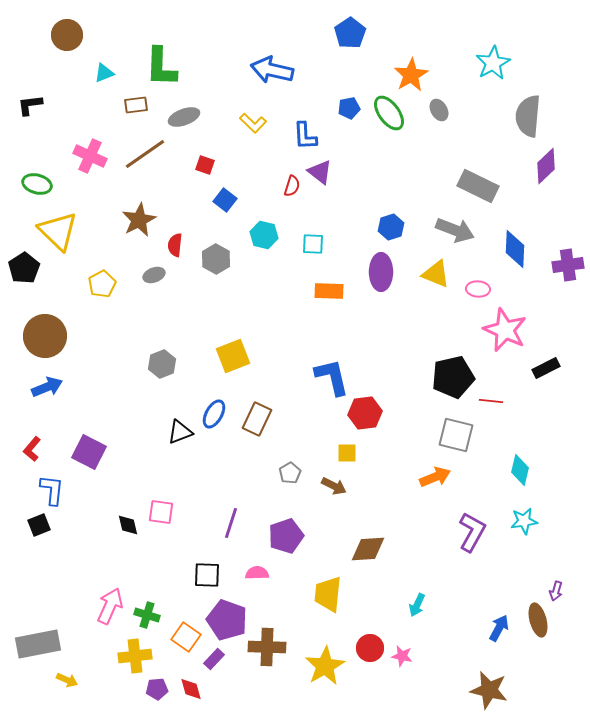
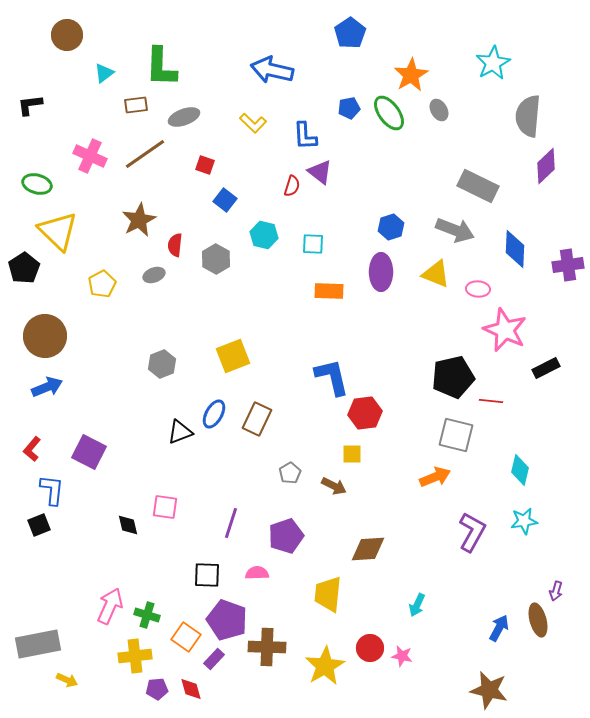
cyan triangle at (104, 73): rotated 15 degrees counterclockwise
yellow square at (347, 453): moved 5 px right, 1 px down
pink square at (161, 512): moved 4 px right, 5 px up
